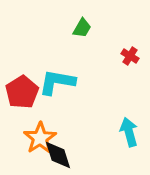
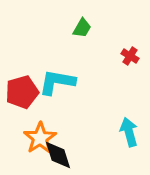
red pentagon: rotated 16 degrees clockwise
